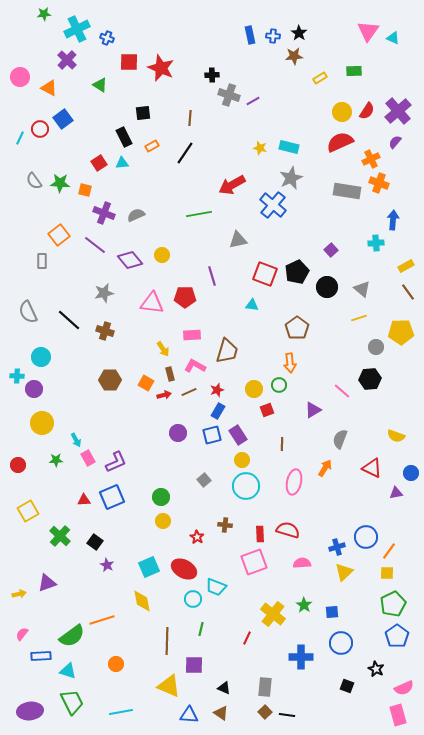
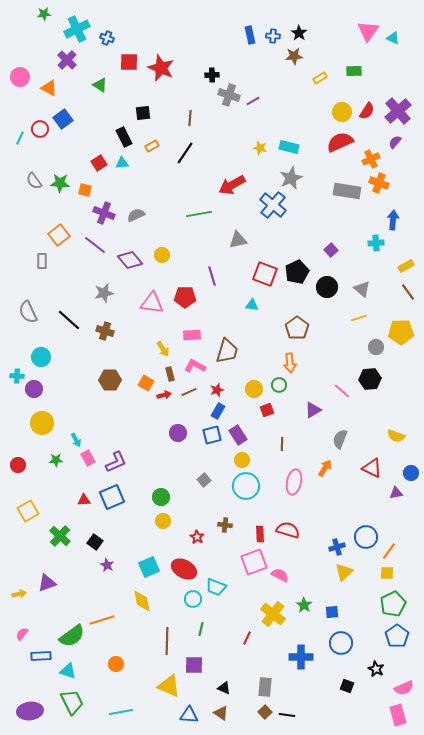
pink semicircle at (302, 563): moved 22 px left, 12 px down; rotated 30 degrees clockwise
